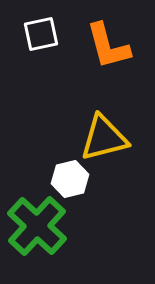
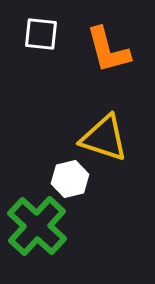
white square: rotated 18 degrees clockwise
orange L-shape: moved 4 px down
yellow triangle: rotated 32 degrees clockwise
